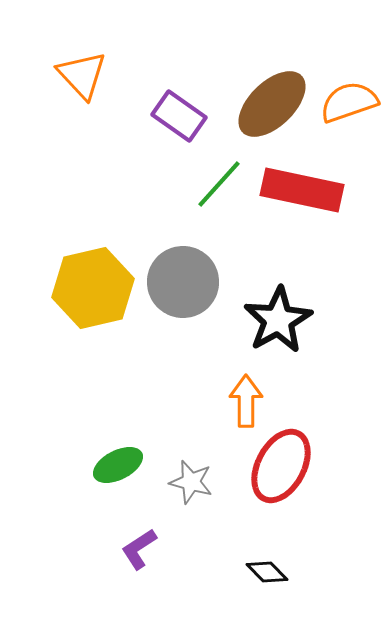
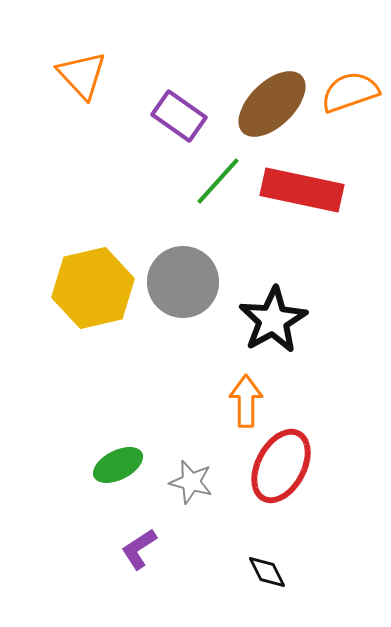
orange semicircle: moved 1 px right, 10 px up
green line: moved 1 px left, 3 px up
black star: moved 5 px left
black diamond: rotated 18 degrees clockwise
